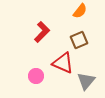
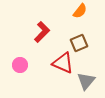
brown square: moved 3 px down
pink circle: moved 16 px left, 11 px up
